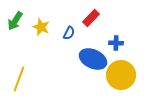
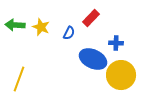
green arrow: moved 4 px down; rotated 60 degrees clockwise
